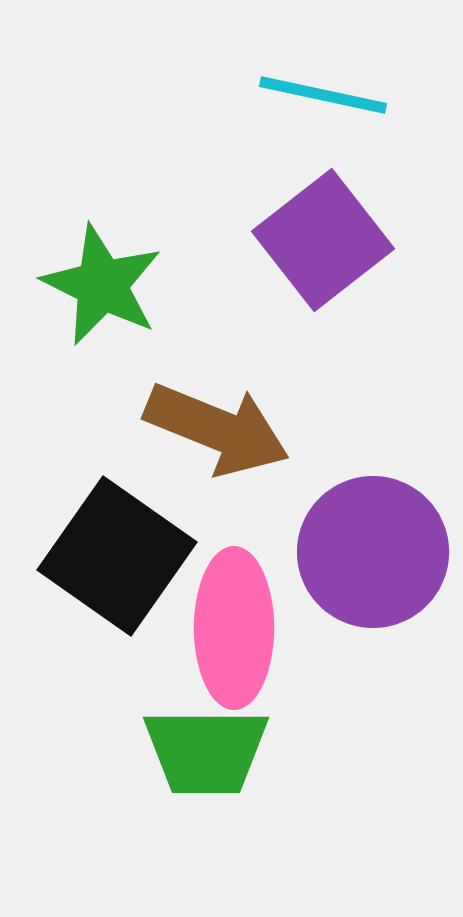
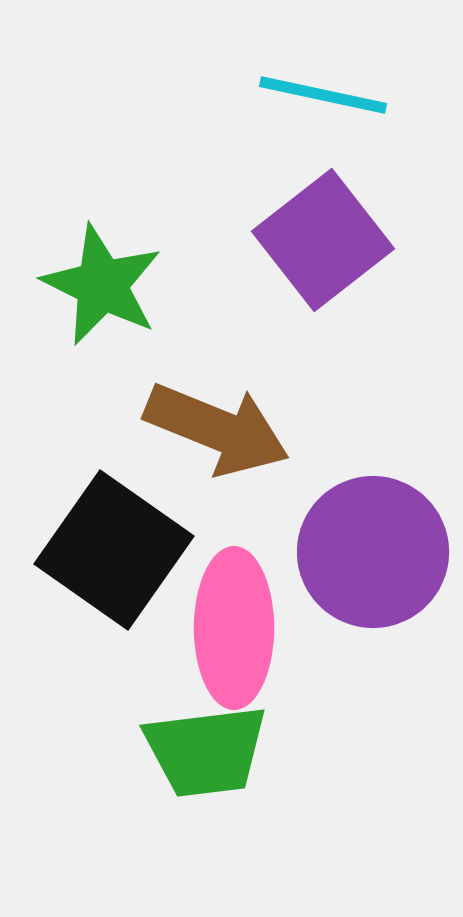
black square: moved 3 px left, 6 px up
green trapezoid: rotated 7 degrees counterclockwise
